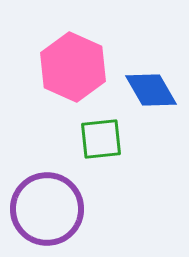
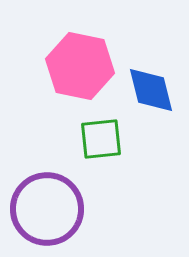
pink hexagon: moved 7 px right, 1 px up; rotated 12 degrees counterclockwise
blue diamond: rotated 16 degrees clockwise
